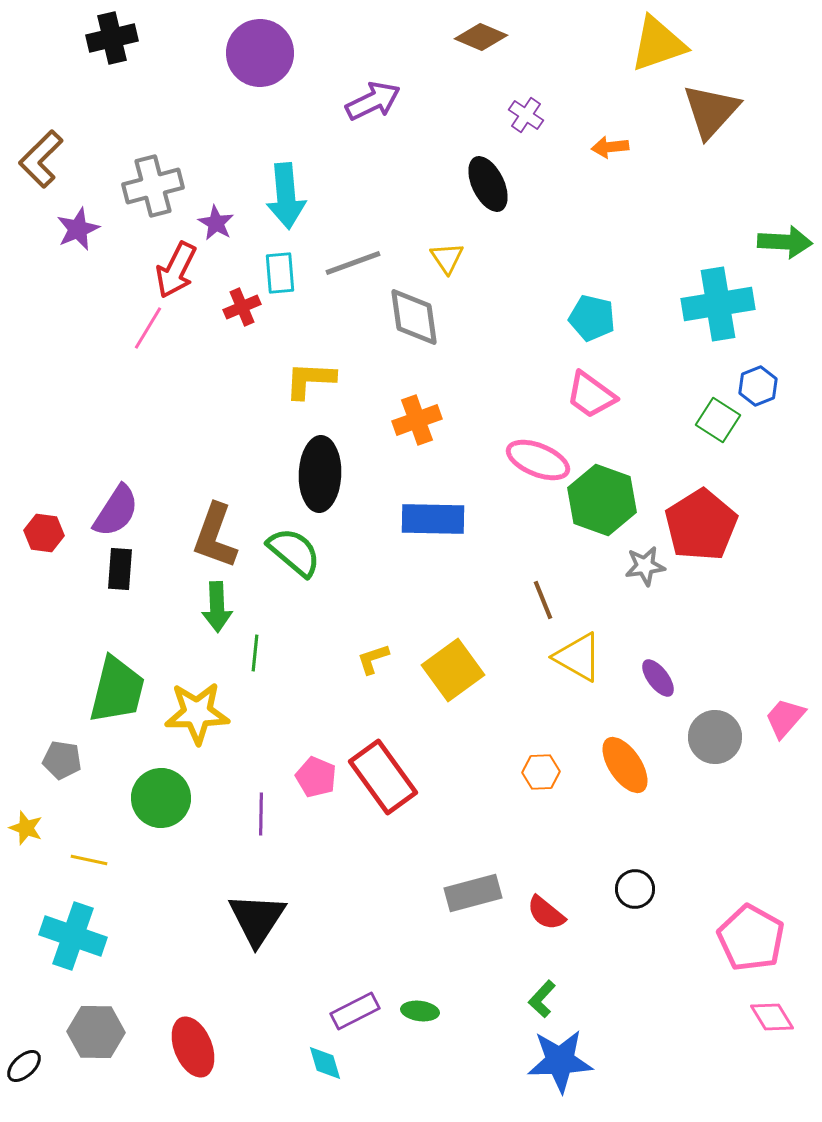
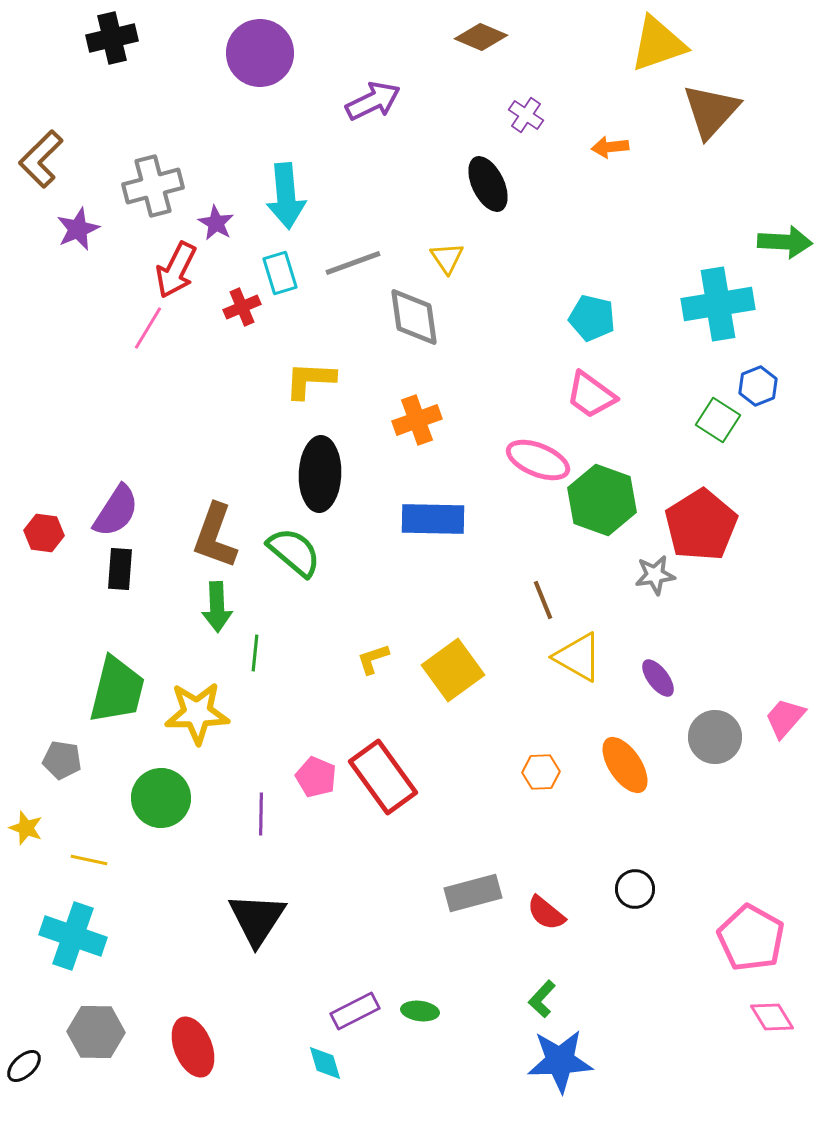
cyan rectangle at (280, 273): rotated 12 degrees counterclockwise
gray star at (645, 566): moved 10 px right, 9 px down
